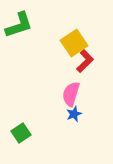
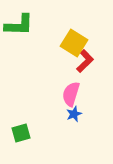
green L-shape: rotated 20 degrees clockwise
yellow square: rotated 24 degrees counterclockwise
green square: rotated 18 degrees clockwise
